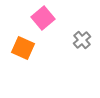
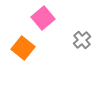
orange square: rotated 15 degrees clockwise
